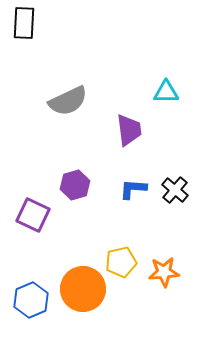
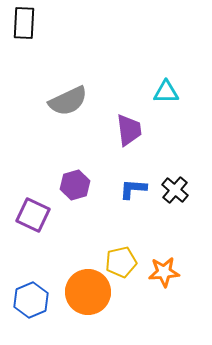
orange circle: moved 5 px right, 3 px down
